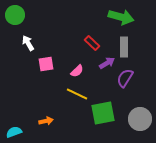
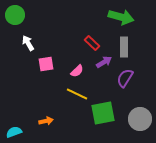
purple arrow: moved 3 px left, 1 px up
